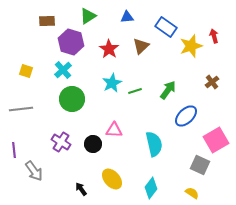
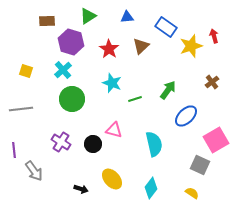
cyan star: rotated 24 degrees counterclockwise
green line: moved 8 px down
pink triangle: rotated 12 degrees clockwise
black arrow: rotated 144 degrees clockwise
